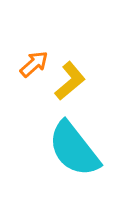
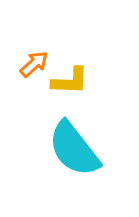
yellow L-shape: rotated 42 degrees clockwise
